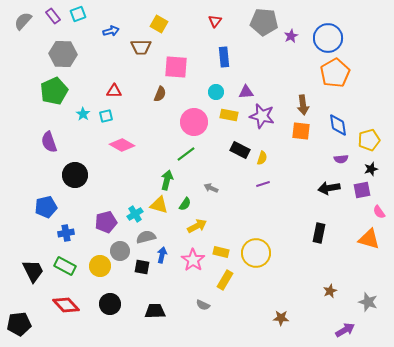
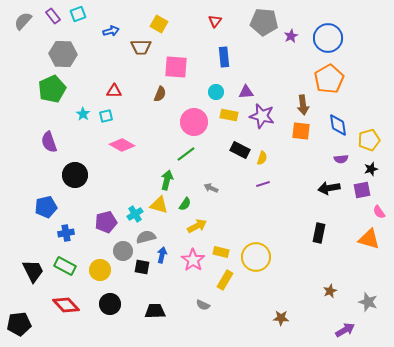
orange pentagon at (335, 73): moved 6 px left, 6 px down
green pentagon at (54, 91): moved 2 px left, 2 px up
gray circle at (120, 251): moved 3 px right
yellow circle at (256, 253): moved 4 px down
yellow circle at (100, 266): moved 4 px down
